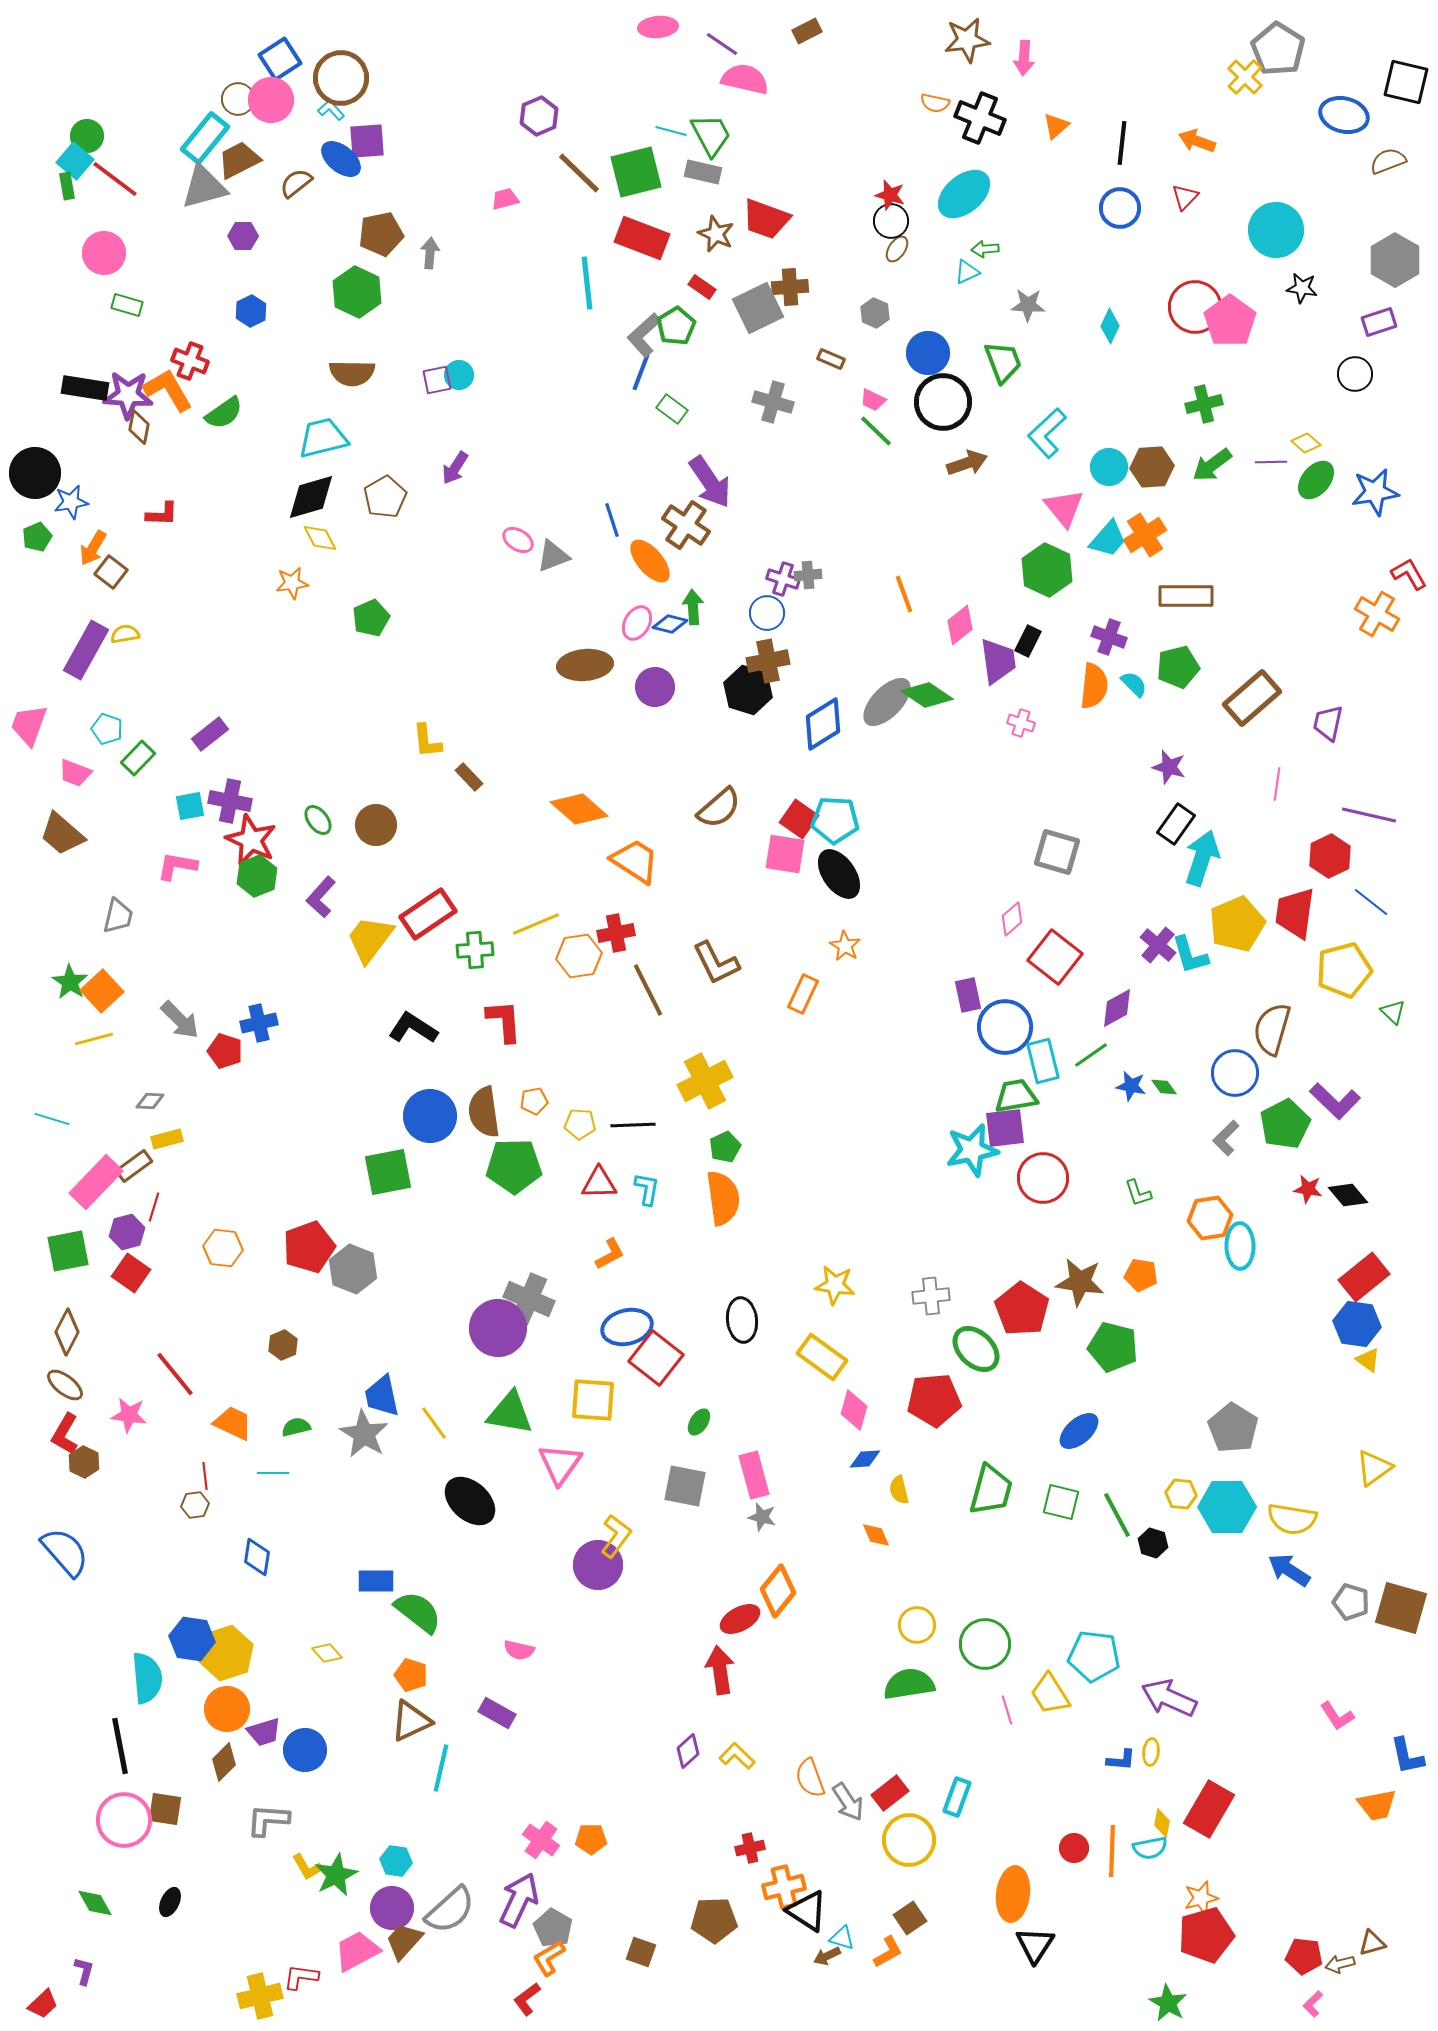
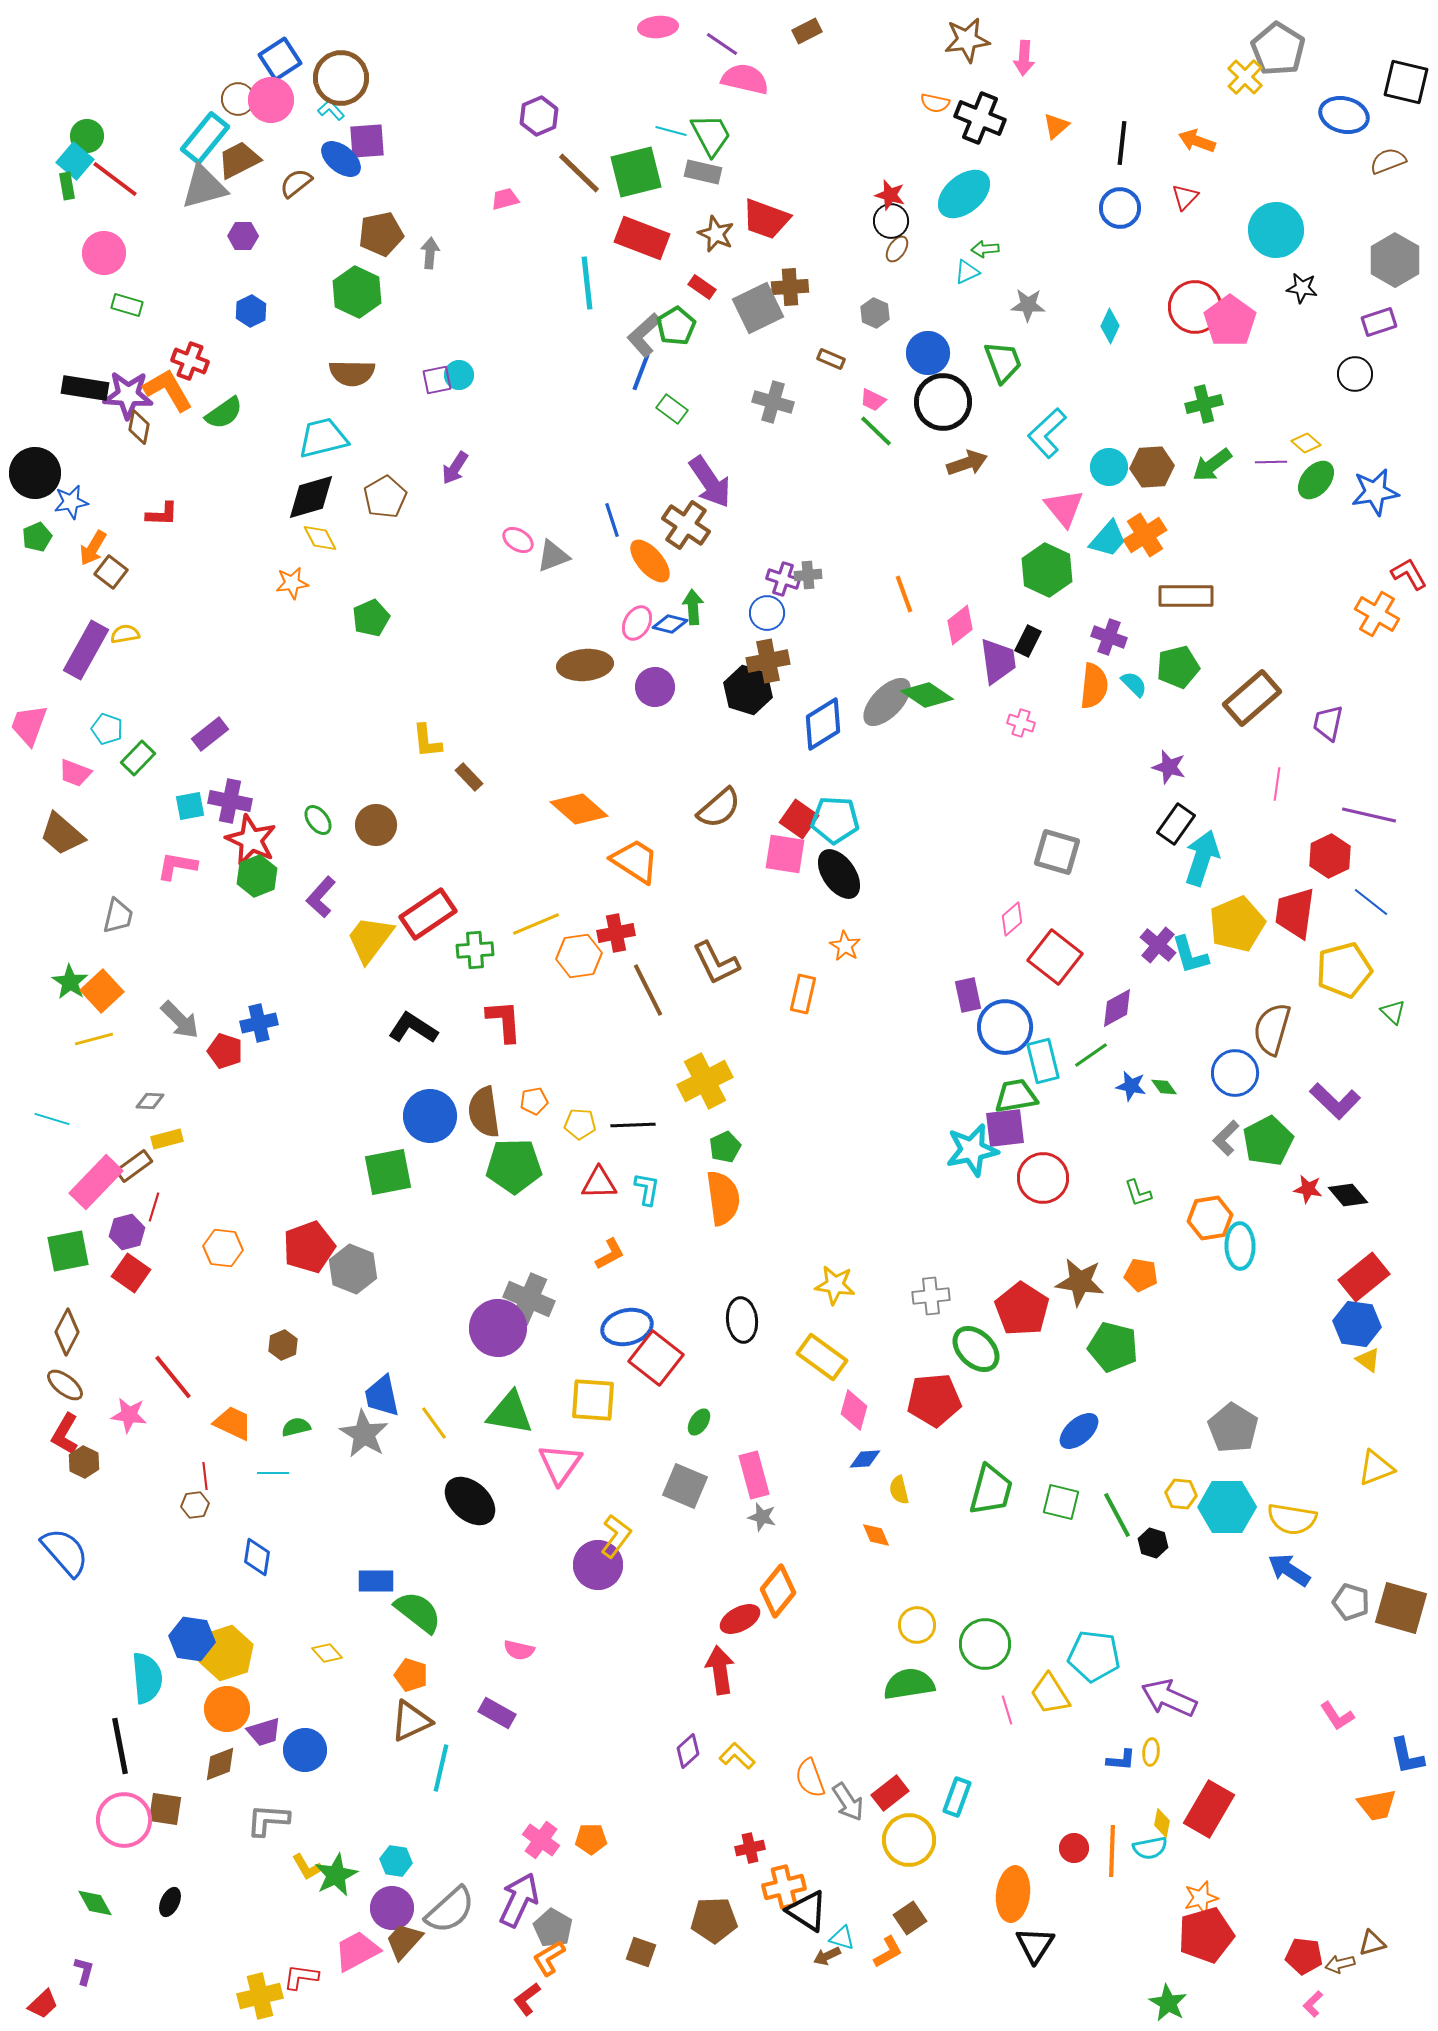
orange rectangle at (803, 994): rotated 12 degrees counterclockwise
green pentagon at (1285, 1124): moved 17 px left, 17 px down
red line at (175, 1374): moved 2 px left, 3 px down
yellow triangle at (1374, 1468): moved 2 px right; rotated 15 degrees clockwise
gray square at (685, 1486): rotated 12 degrees clockwise
brown diamond at (224, 1762): moved 4 px left, 2 px down; rotated 24 degrees clockwise
